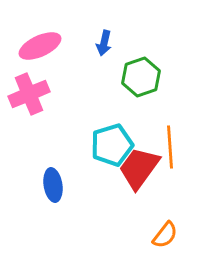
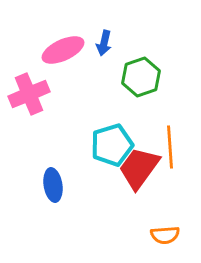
pink ellipse: moved 23 px right, 4 px down
orange semicircle: rotated 48 degrees clockwise
